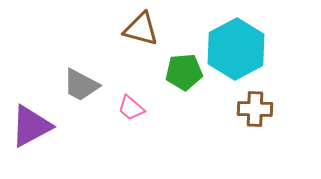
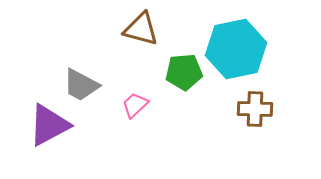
cyan hexagon: rotated 16 degrees clockwise
pink trapezoid: moved 4 px right, 3 px up; rotated 96 degrees clockwise
purple triangle: moved 18 px right, 1 px up
